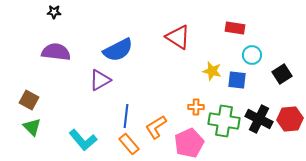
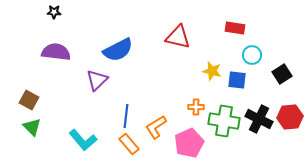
red triangle: rotated 20 degrees counterclockwise
purple triangle: moved 3 px left; rotated 15 degrees counterclockwise
red hexagon: moved 2 px up
